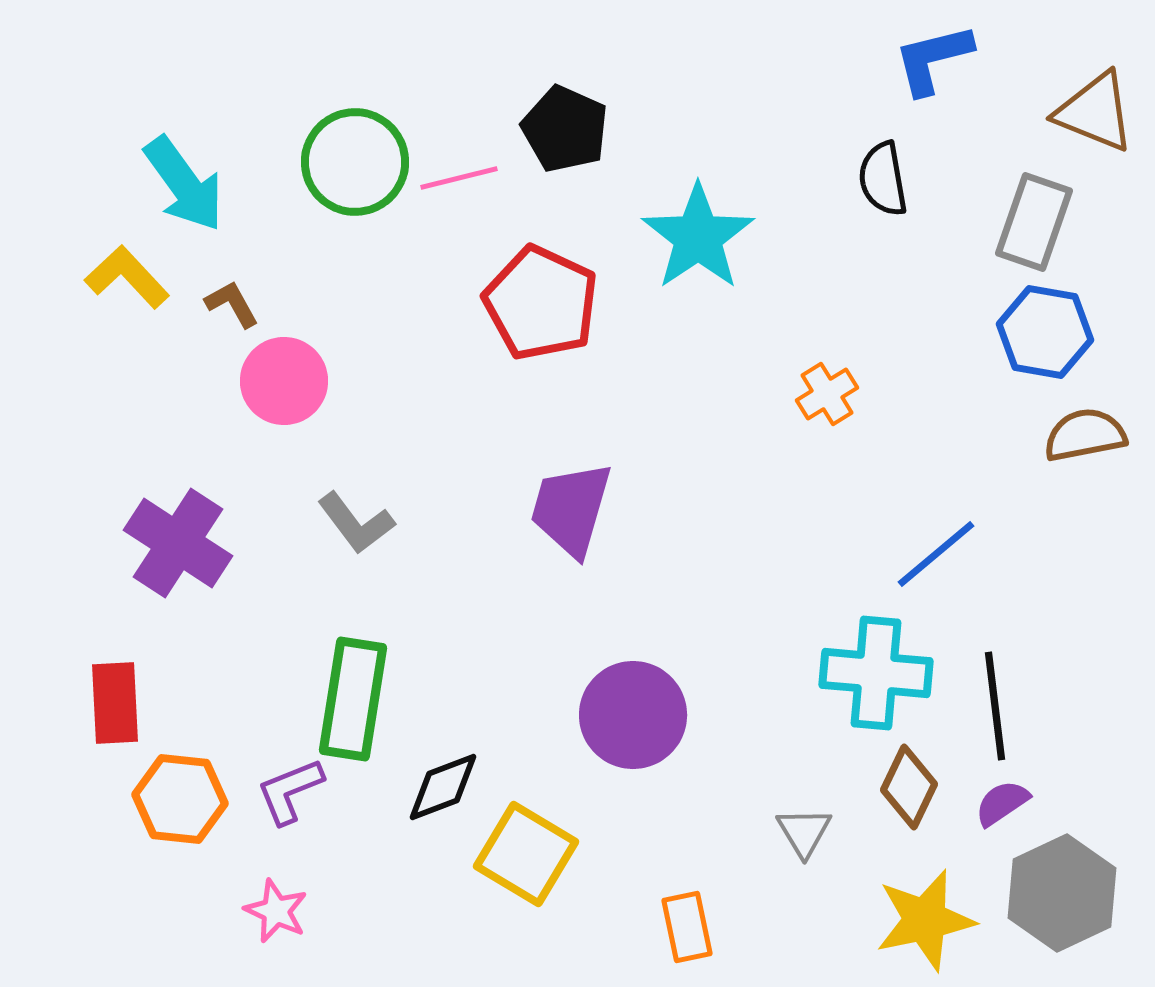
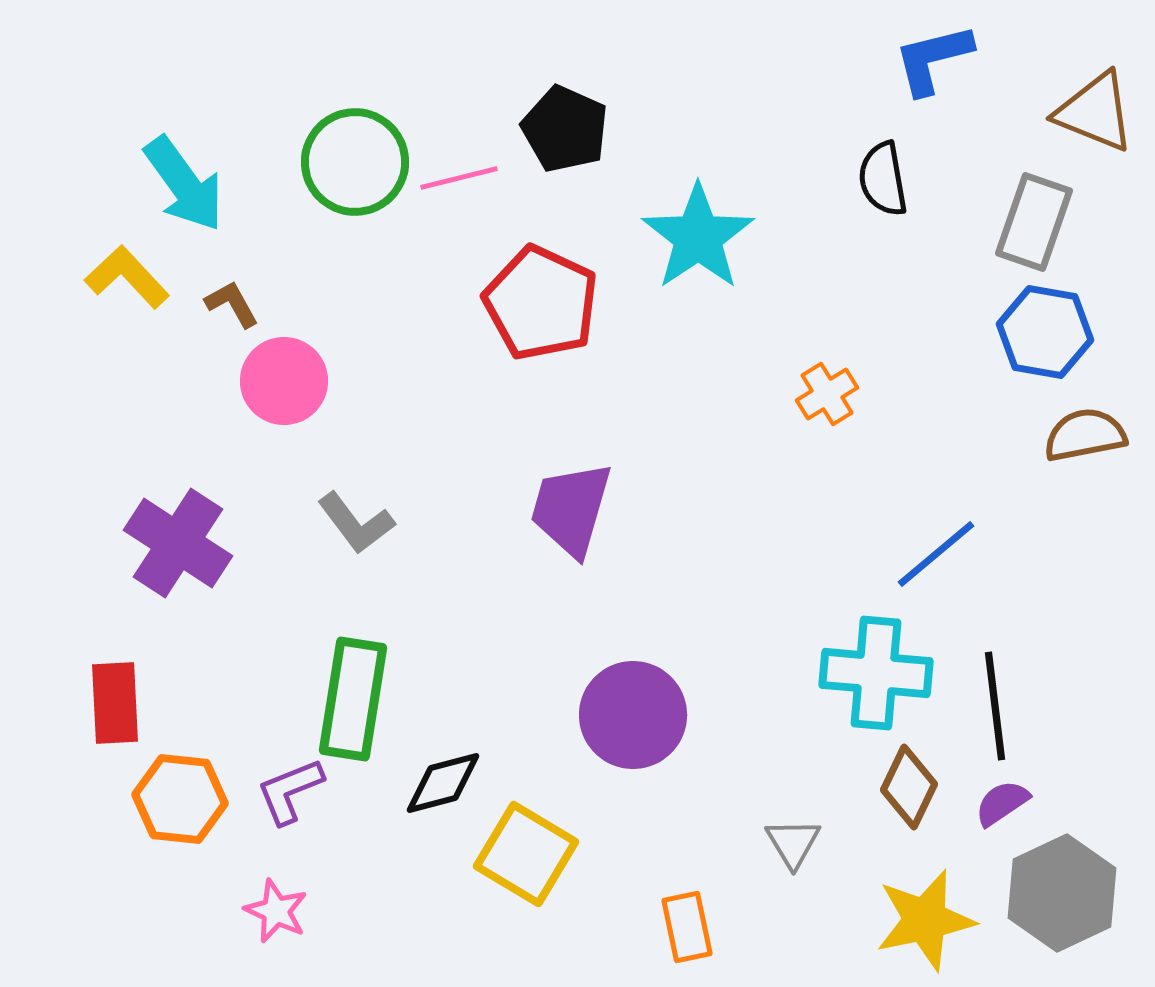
black diamond: moved 4 px up; rotated 6 degrees clockwise
gray triangle: moved 11 px left, 11 px down
